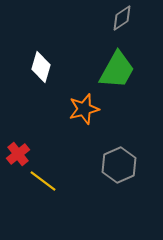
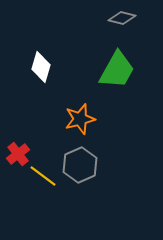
gray diamond: rotated 48 degrees clockwise
orange star: moved 4 px left, 10 px down
gray hexagon: moved 39 px left
yellow line: moved 5 px up
